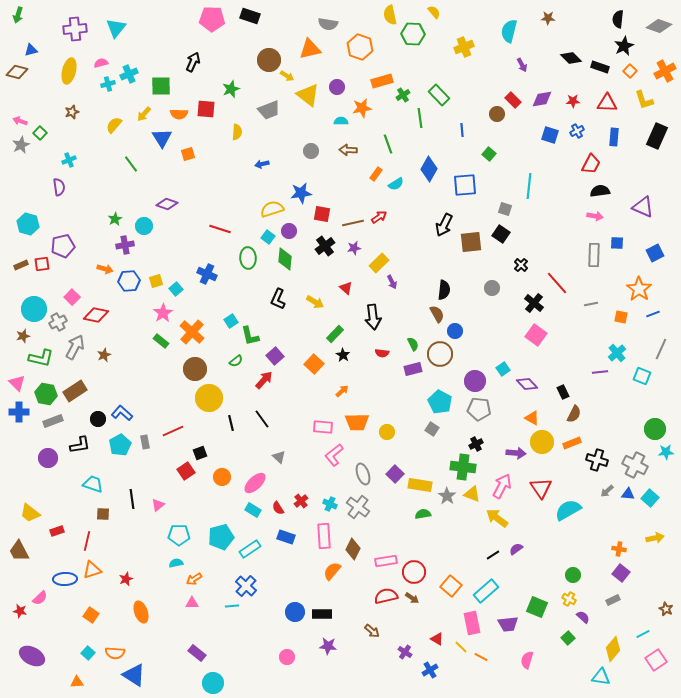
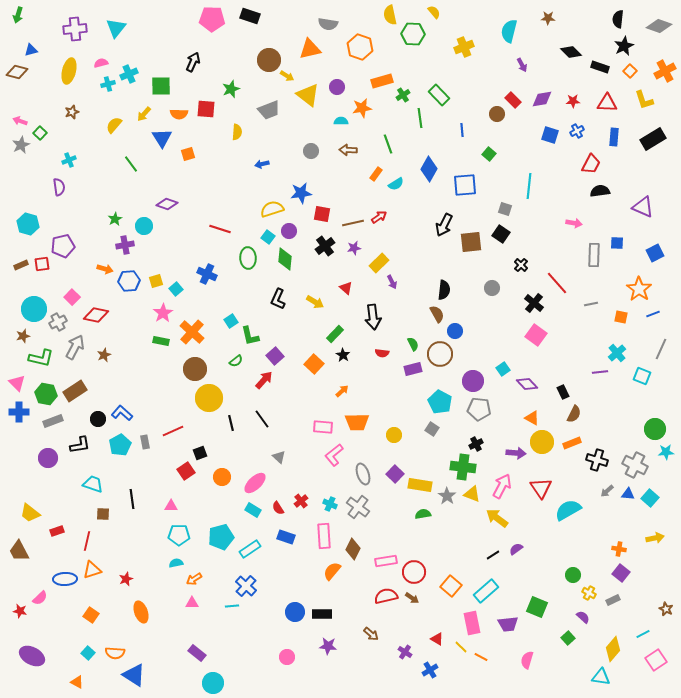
black diamond at (571, 58): moved 6 px up
black rectangle at (657, 136): moved 4 px left, 3 px down; rotated 35 degrees clockwise
pink arrow at (595, 216): moved 21 px left, 7 px down
green rectangle at (161, 341): rotated 28 degrees counterclockwise
purple circle at (475, 381): moved 2 px left
yellow circle at (387, 432): moved 7 px right, 3 px down
pink triangle at (158, 505): moved 13 px right, 1 px down; rotated 40 degrees clockwise
yellow cross at (569, 599): moved 20 px right, 6 px up
brown arrow at (372, 631): moved 1 px left, 3 px down
orange triangle at (77, 682): rotated 32 degrees clockwise
